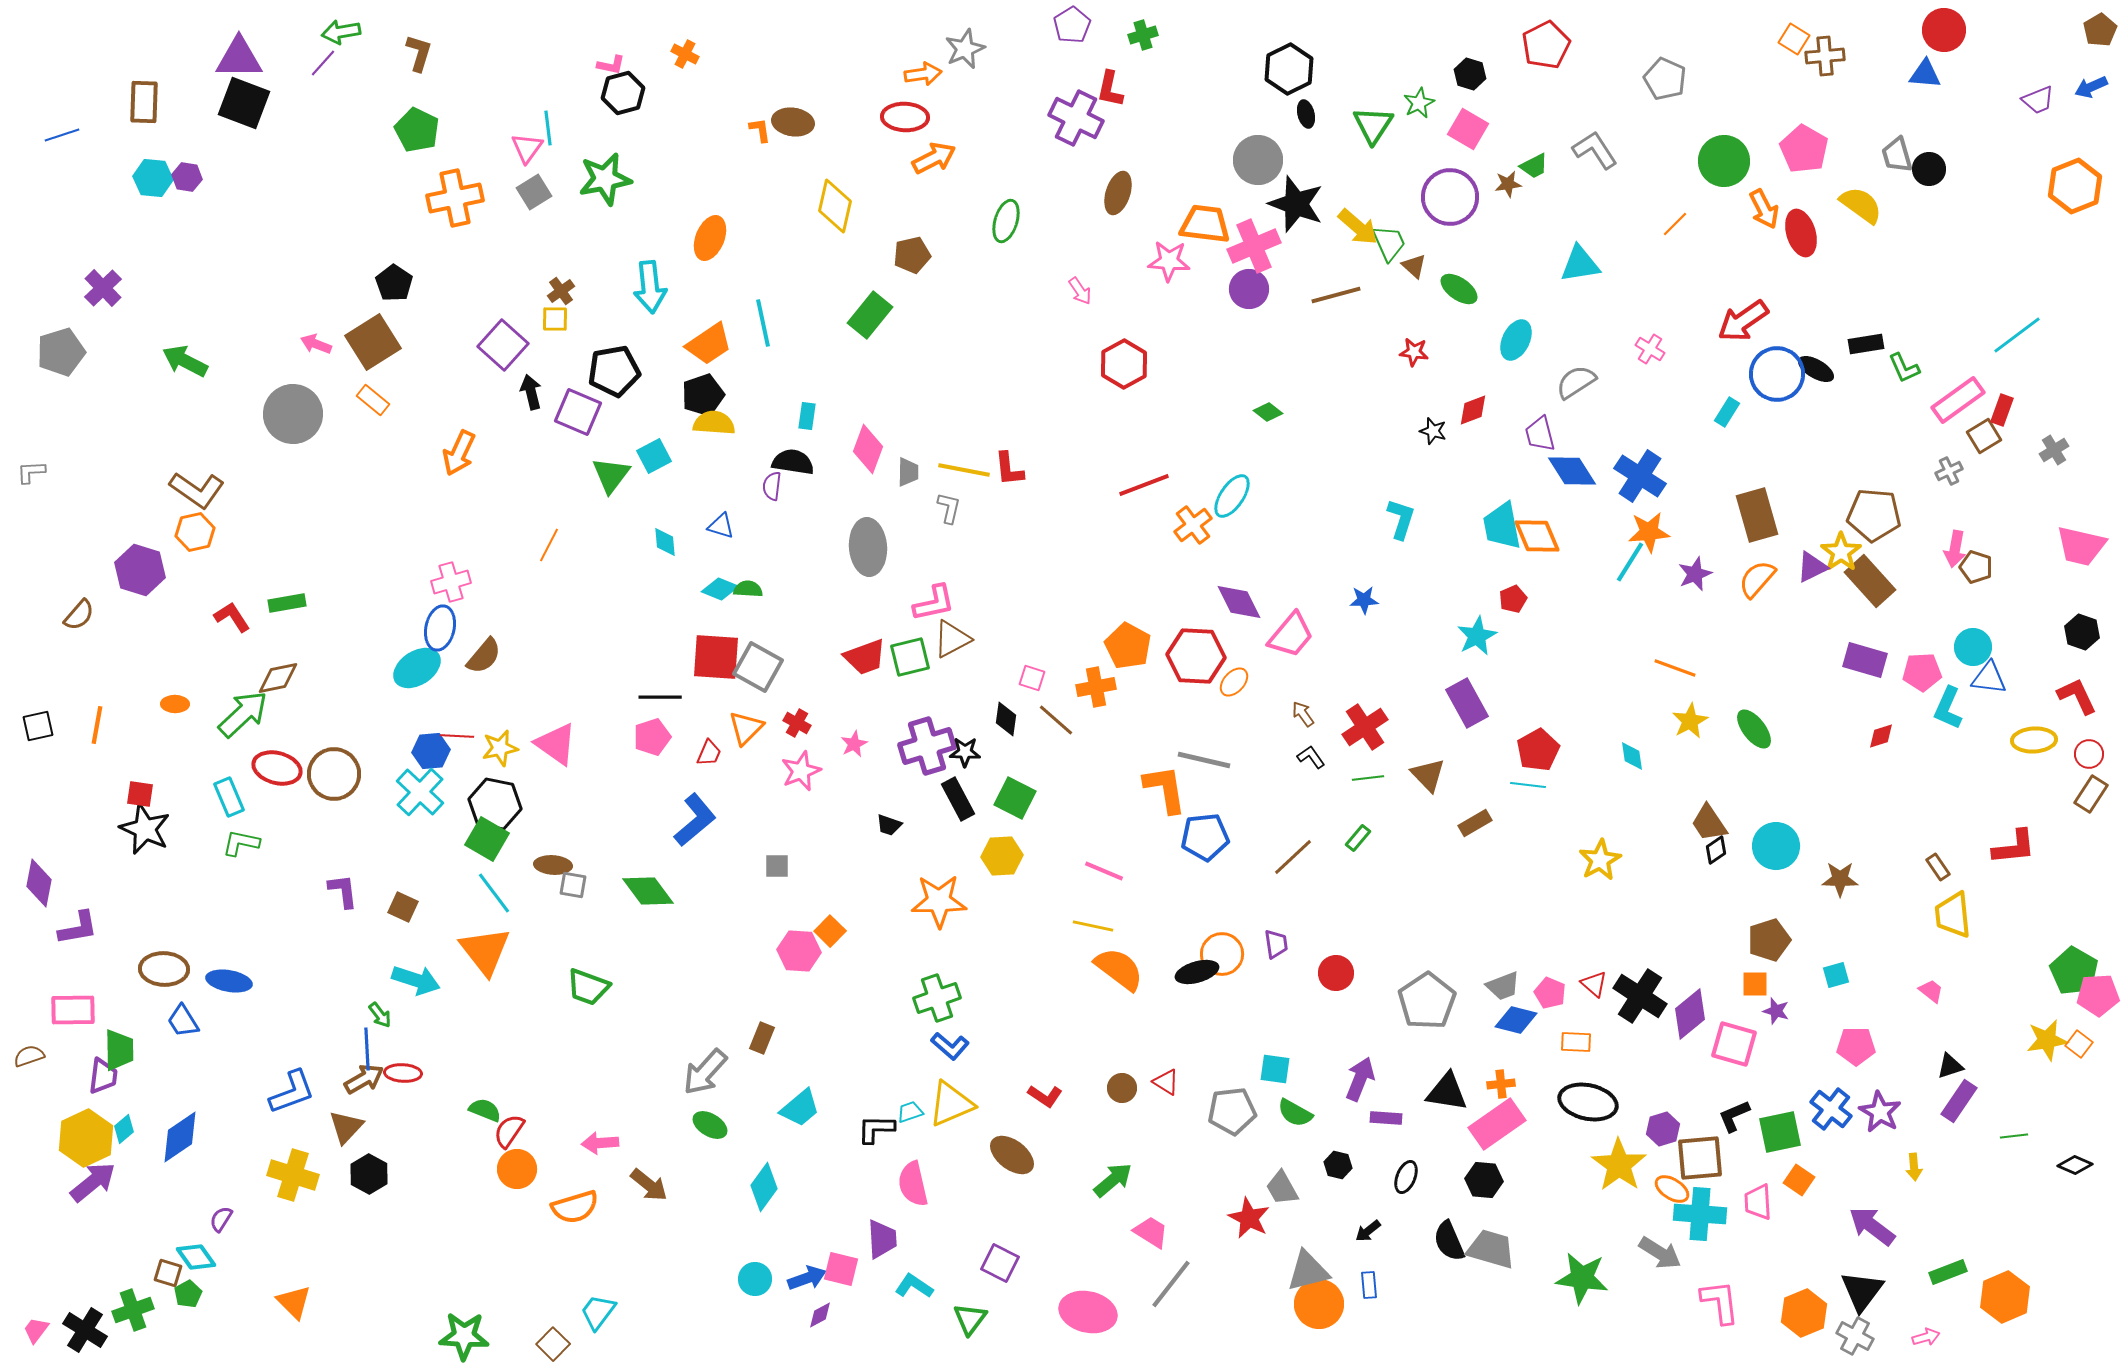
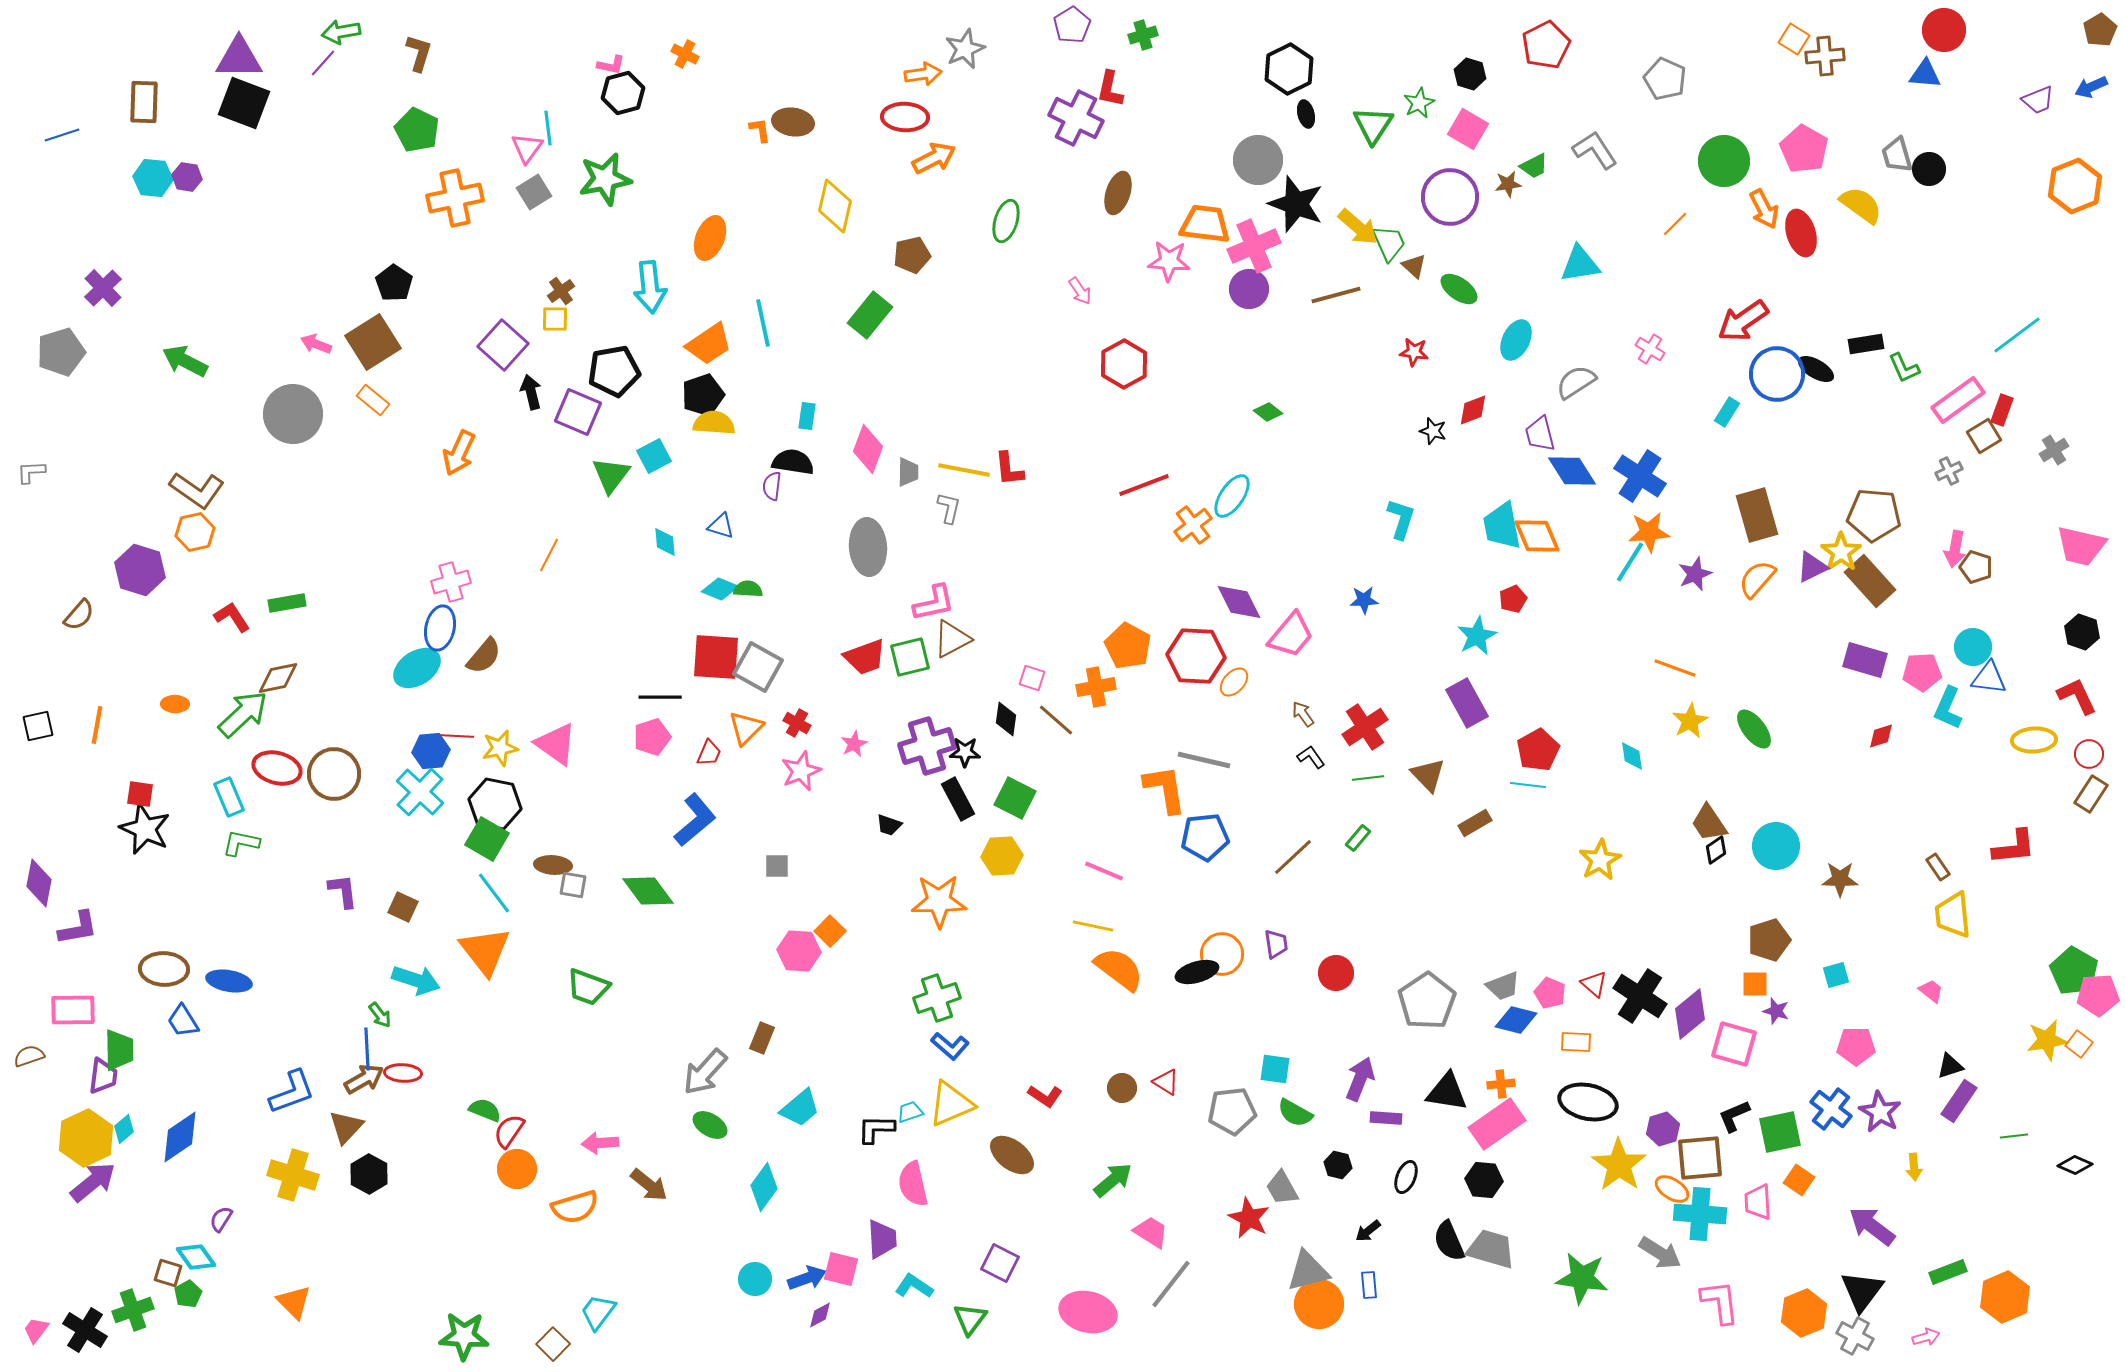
orange line at (549, 545): moved 10 px down
